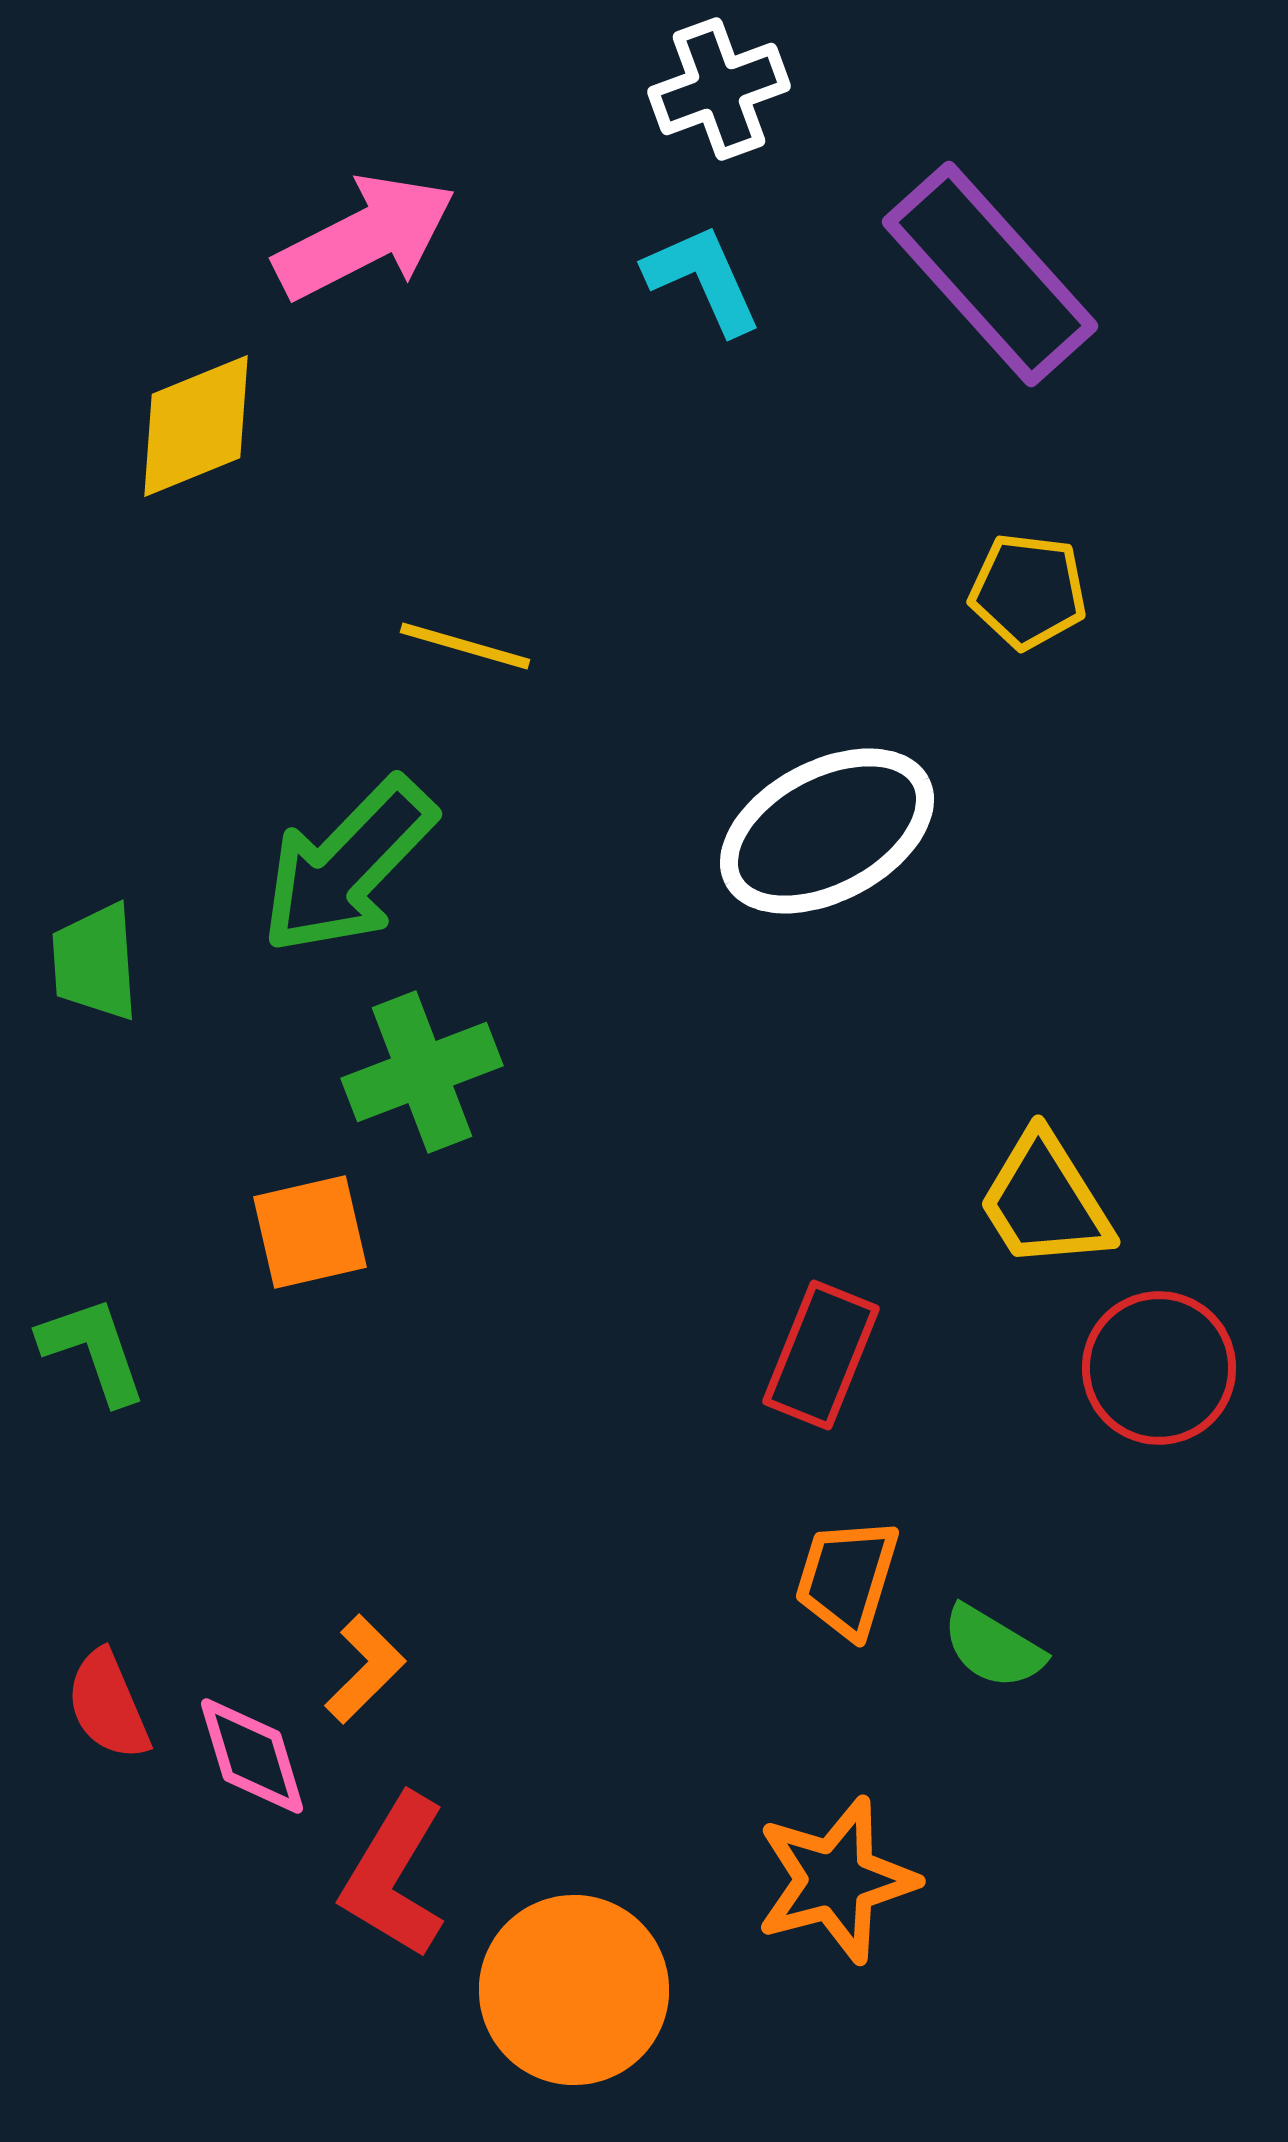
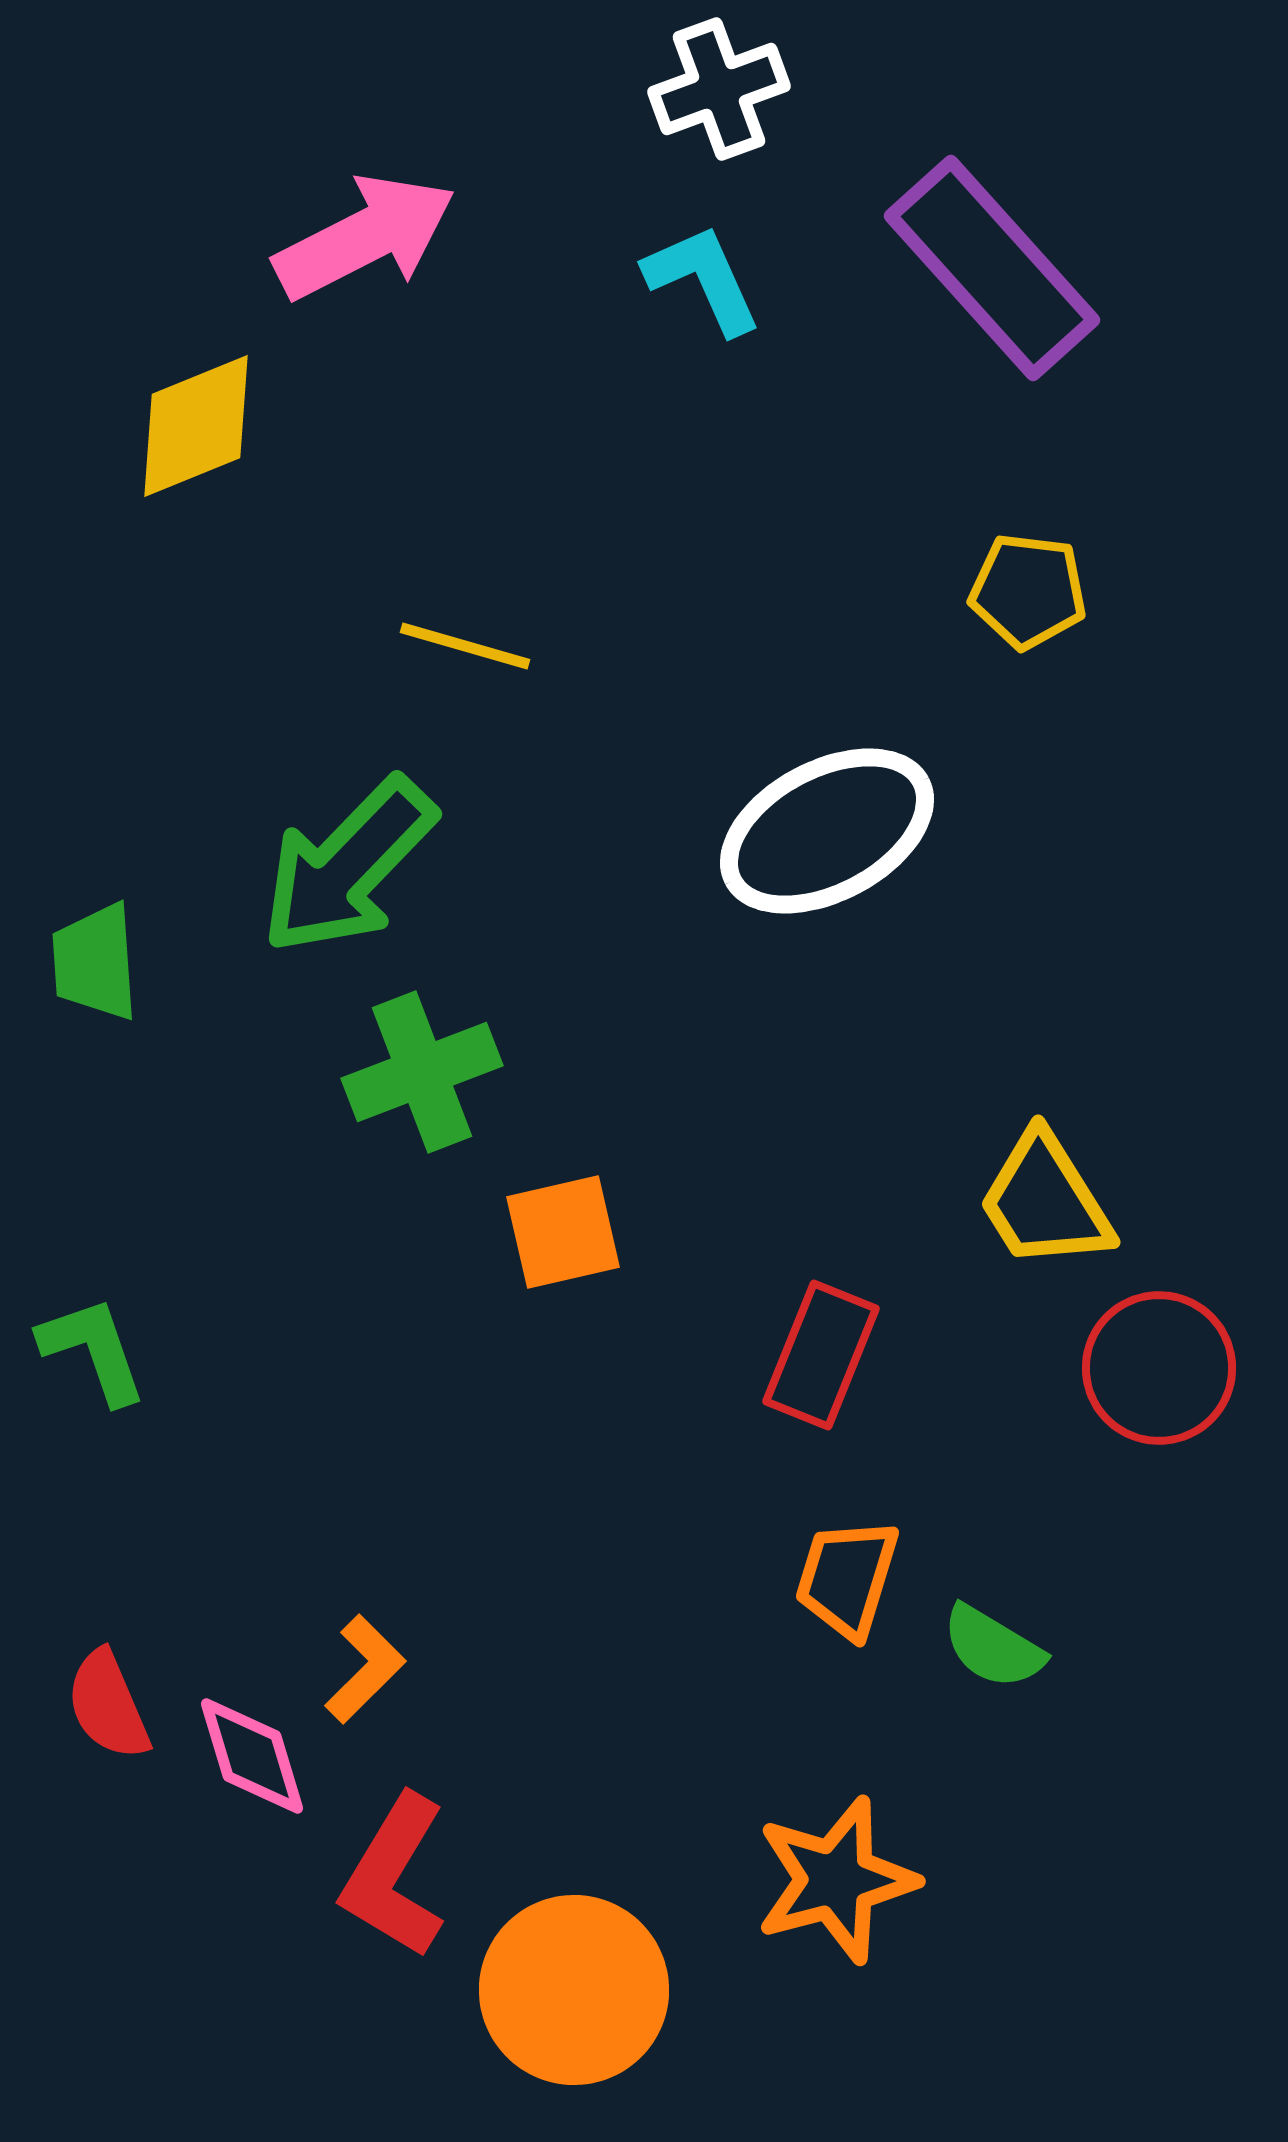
purple rectangle: moved 2 px right, 6 px up
orange square: moved 253 px right
